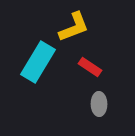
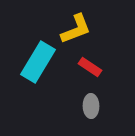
yellow L-shape: moved 2 px right, 2 px down
gray ellipse: moved 8 px left, 2 px down
